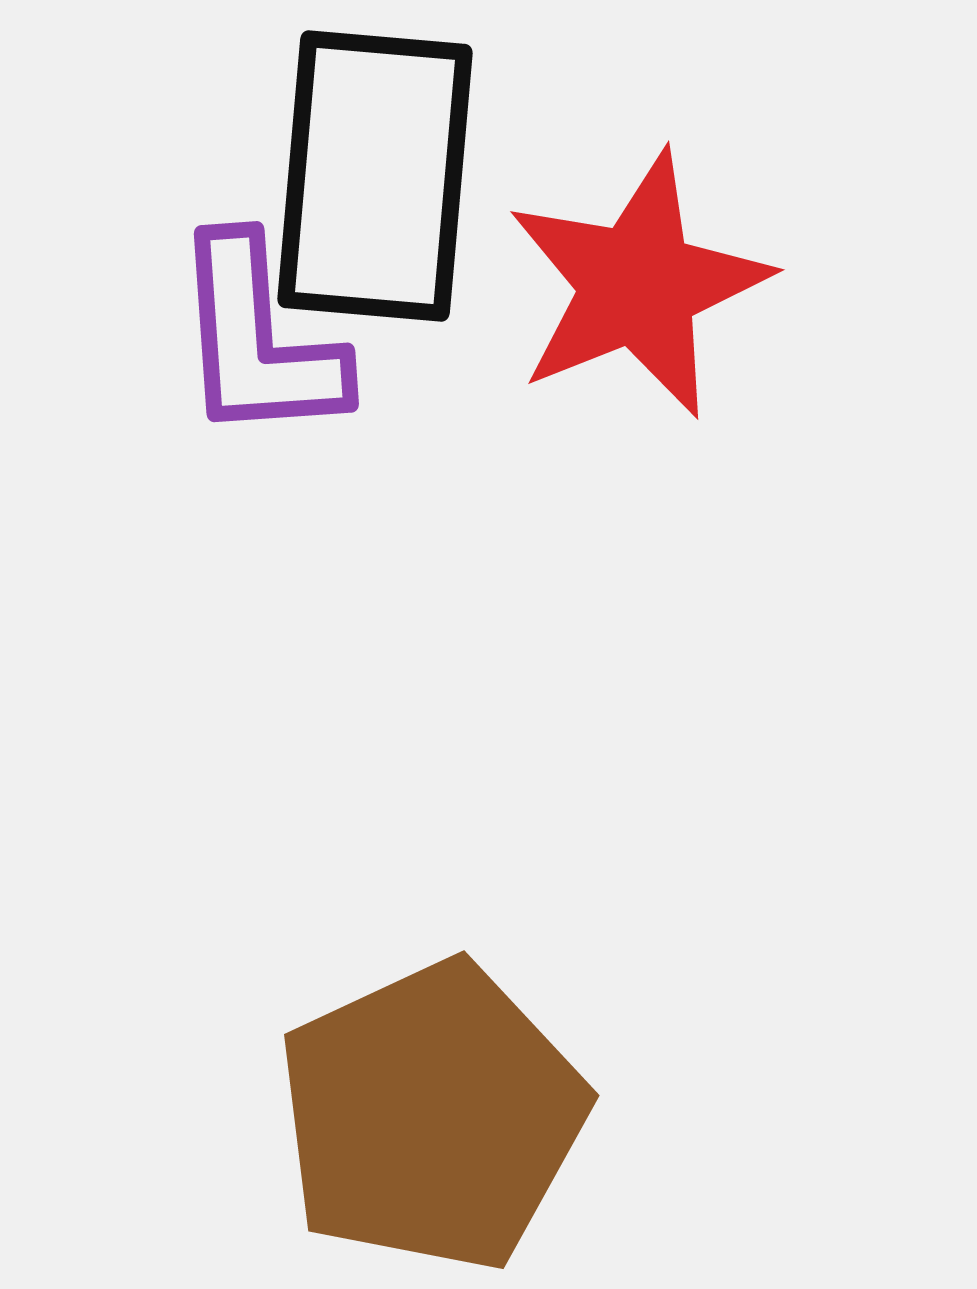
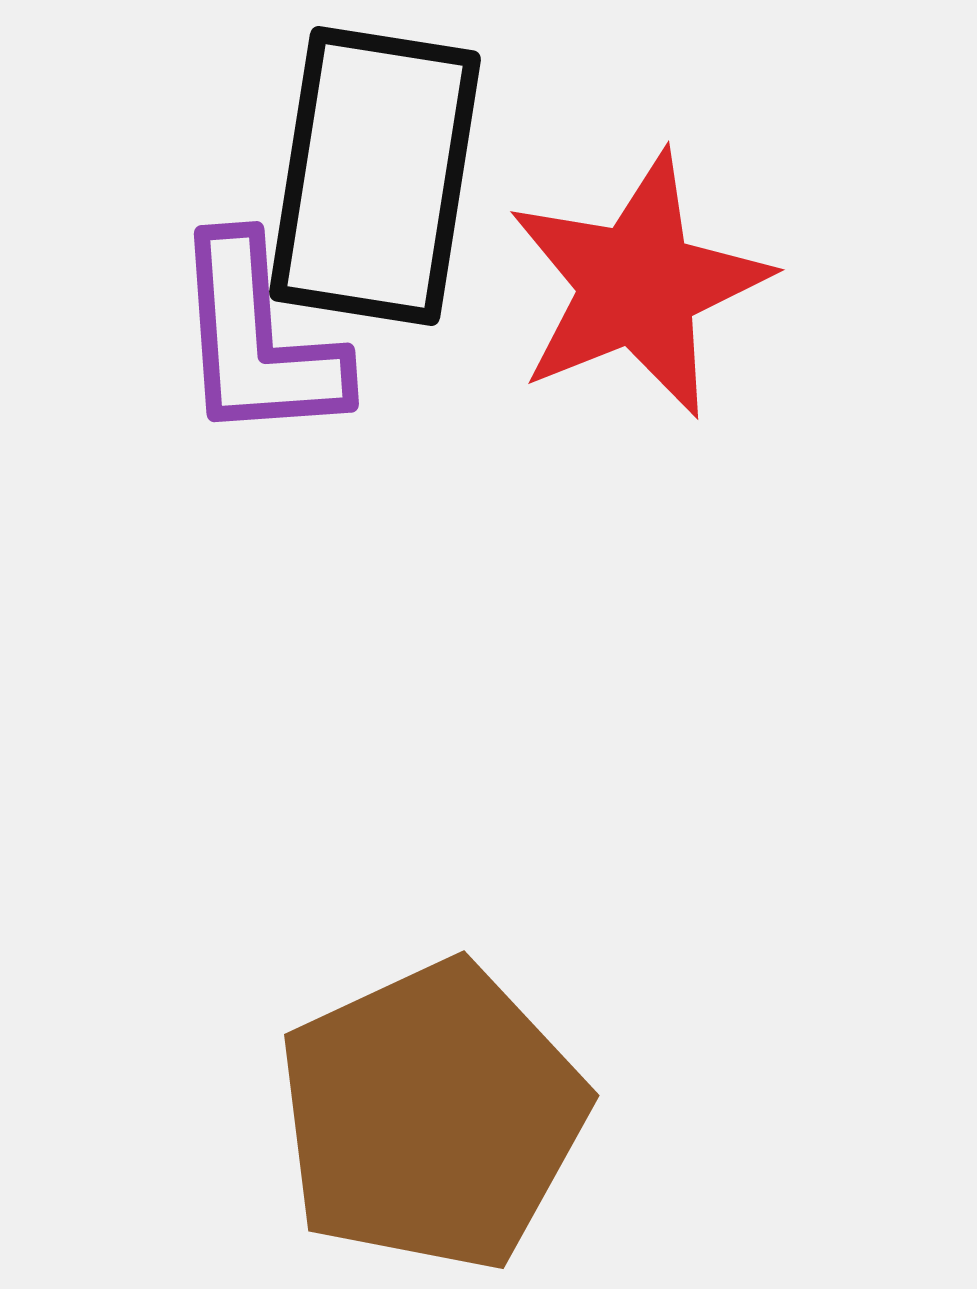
black rectangle: rotated 4 degrees clockwise
